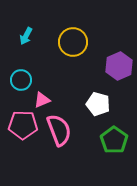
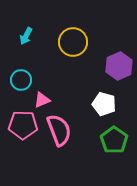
white pentagon: moved 6 px right
